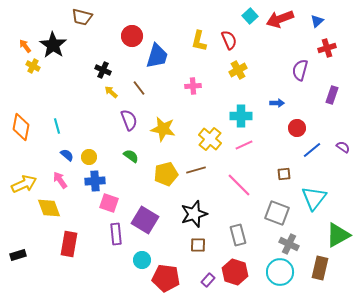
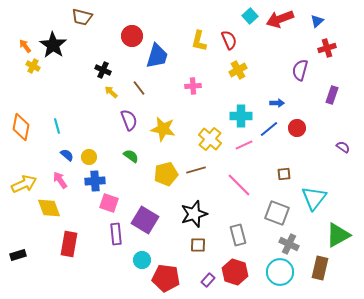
blue line at (312, 150): moved 43 px left, 21 px up
